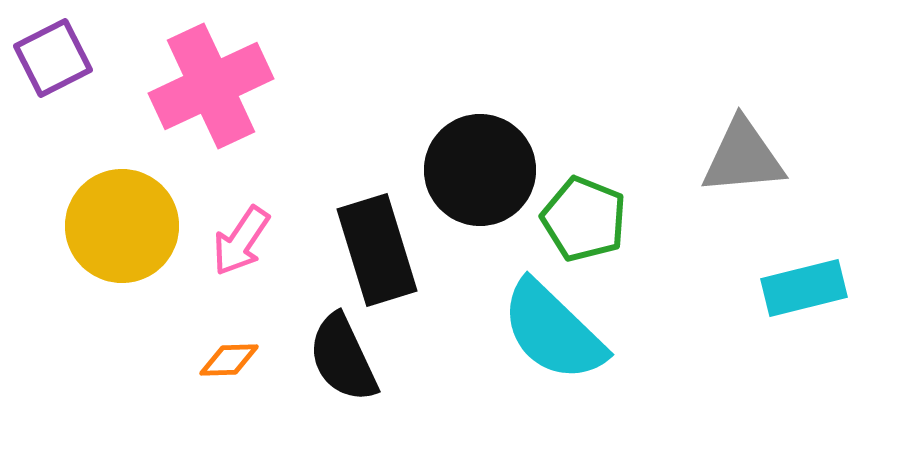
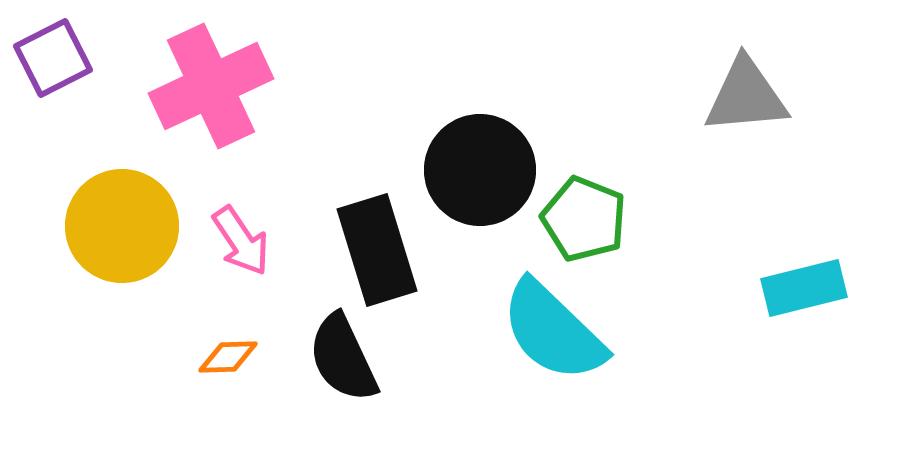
gray triangle: moved 3 px right, 61 px up
pink arrow: rotated 68 degrees counterclockwise
orange diamond: moved 1 px left, 3 px up
